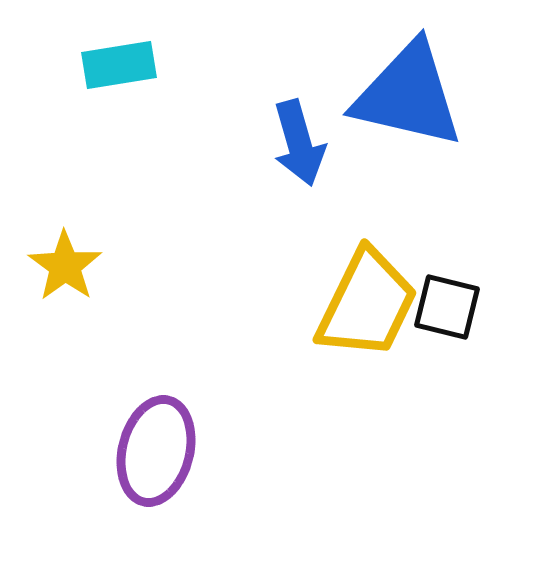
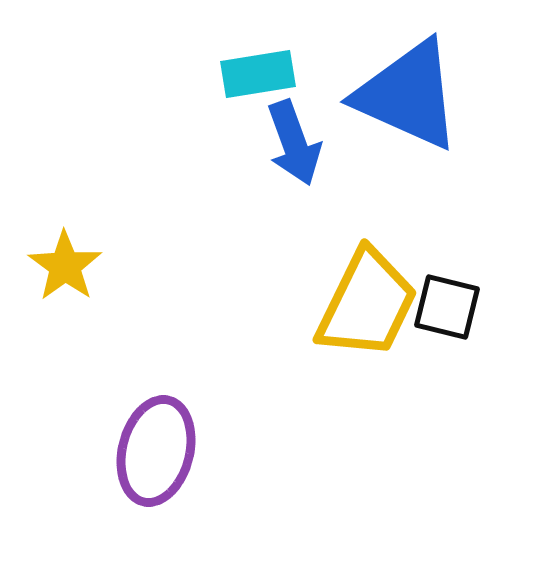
cyan rectangle: moved 139 px right, 9 px down
blue triangle: rotated 11 degrees clockwise
blue arrow: moved 5 px left; rotated 4 degrees counterclockwise
